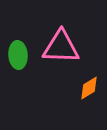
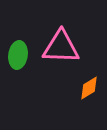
green ellipse: rotated 12 degrees clockwise
